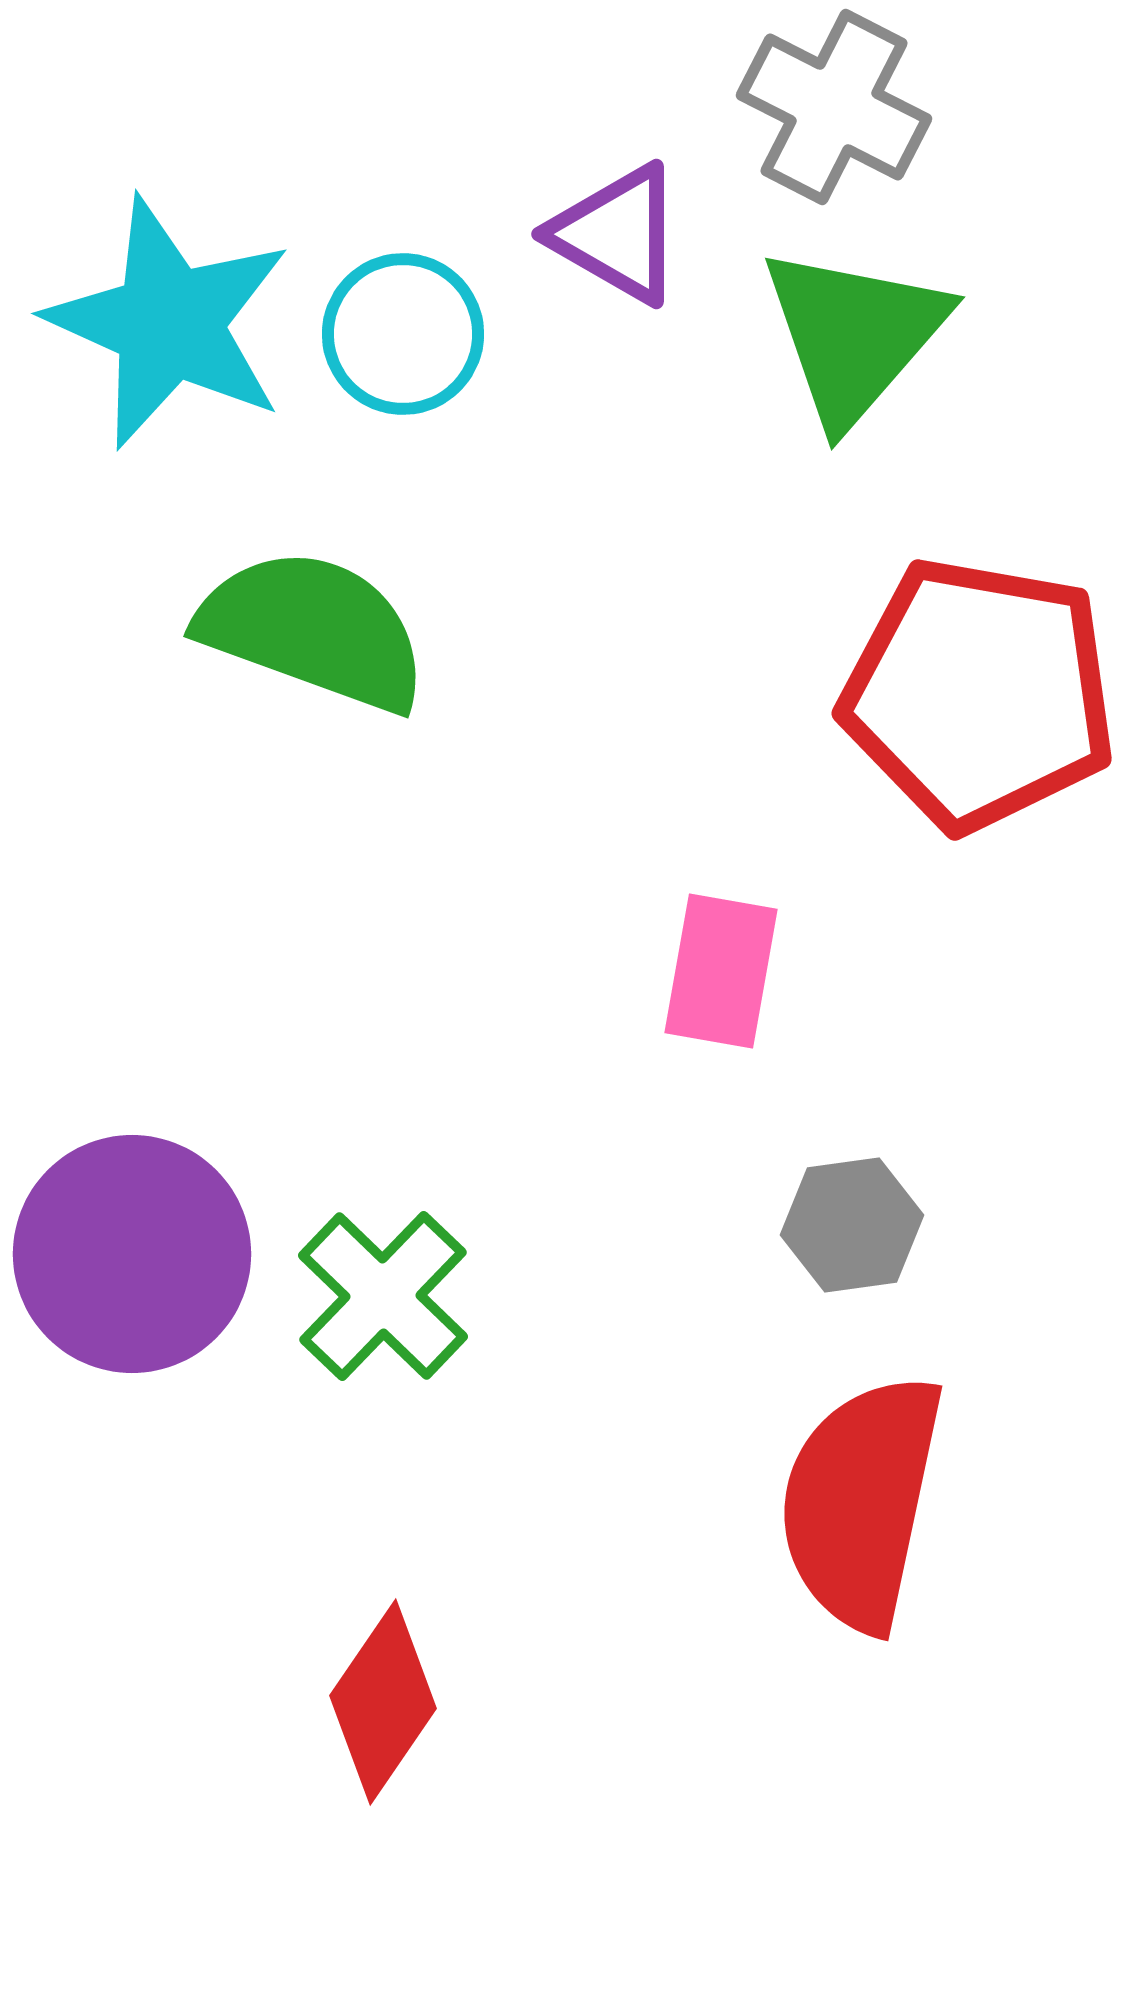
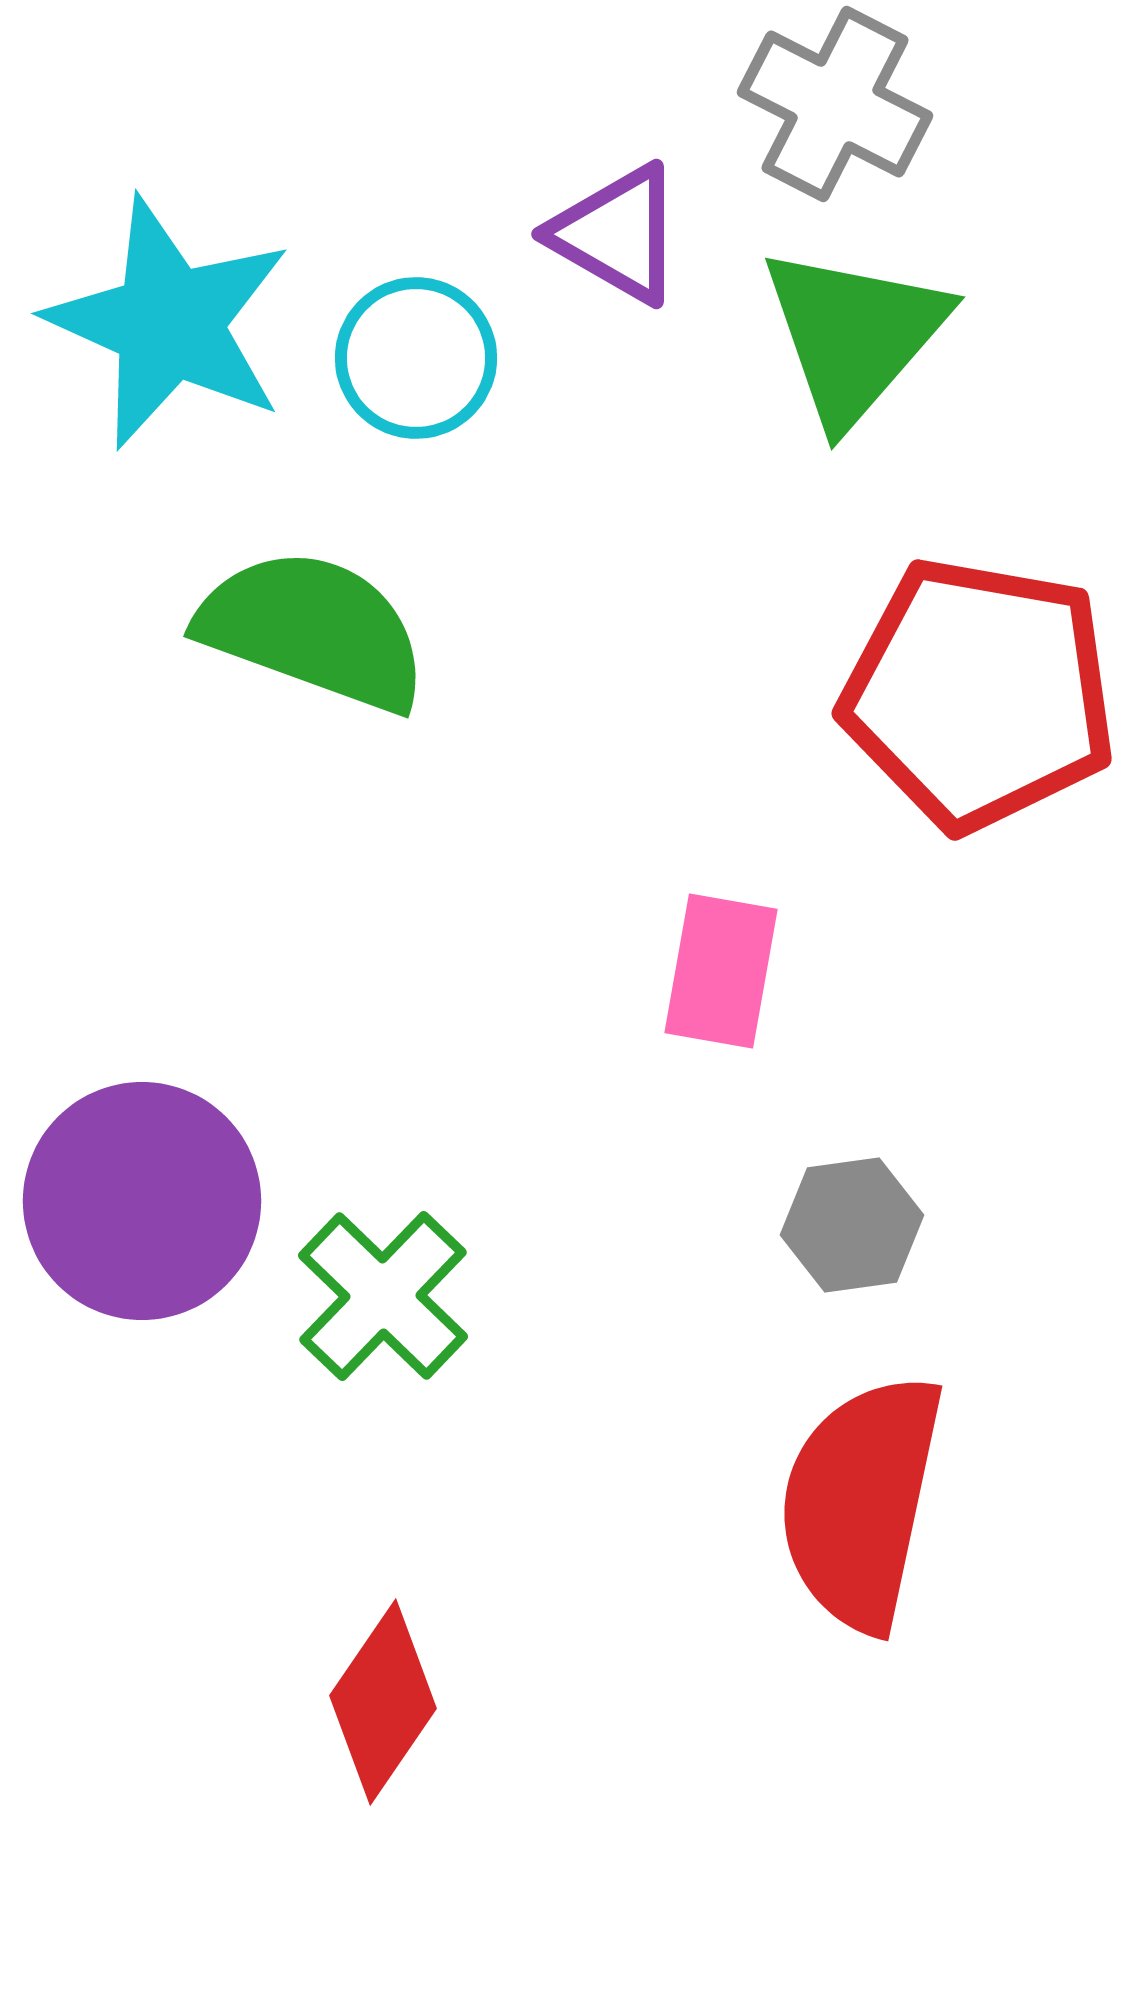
gray cross: moved 1 px right, 3 px up
cyan circle: moved 13 px right, 24 px down
purple circle: moved 10 px right, 53 px up
